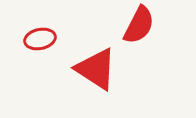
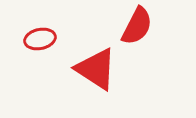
red semicircle: moved 2 px left, 1 px down
